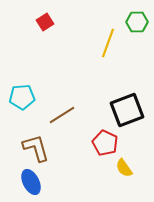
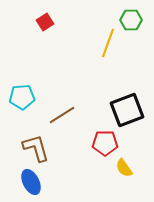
green hexagon: moved 6 px left, 2 px up
red pentagon: rotated 25 degrees counterclockwise
